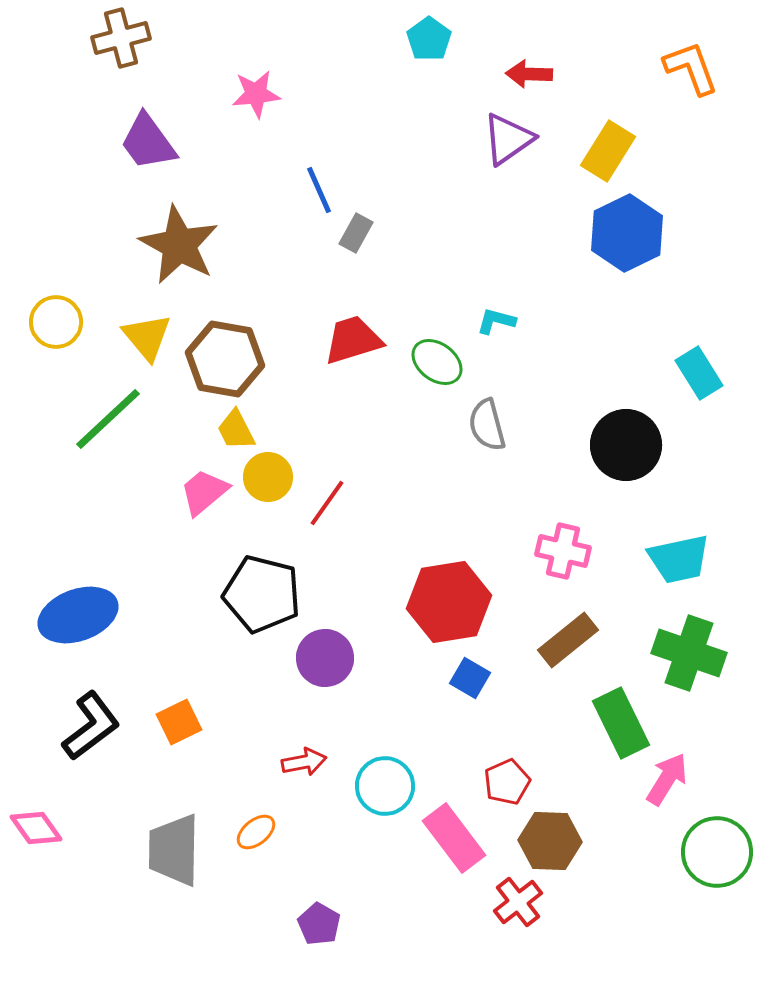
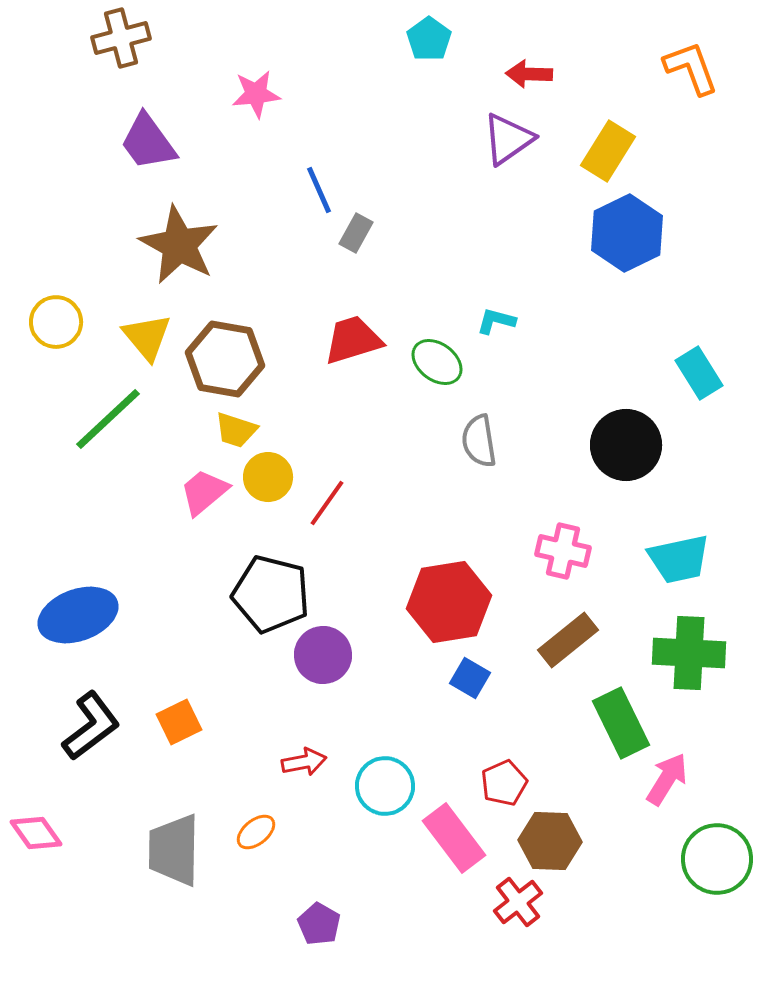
gray semicircle at (487, 425): moved 8 px left, 16 px down; rotated 6 degrees clockwise
yellow trapezoid at (236, 430): rotated 45 degrees counterclockwise
black pentagon at (262, 594): moved 9 px right
green cross at (689, 653): rotated 16 degrees counterclockwise
purple circle at (325, 658): moved 2 px left, 3 px up
red pentagon at (507, 782): moved 3 px left, 1 px down
pink diamond at (36, 828): moved 5 px down
green circle at (717, 852): moved 7 px down
